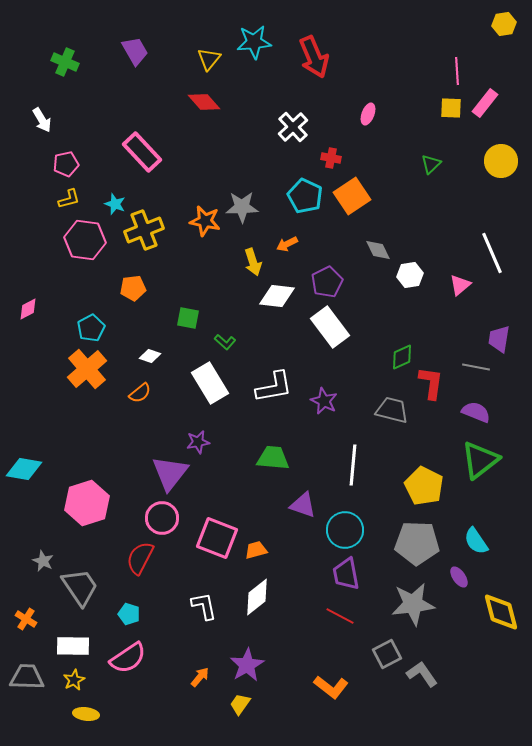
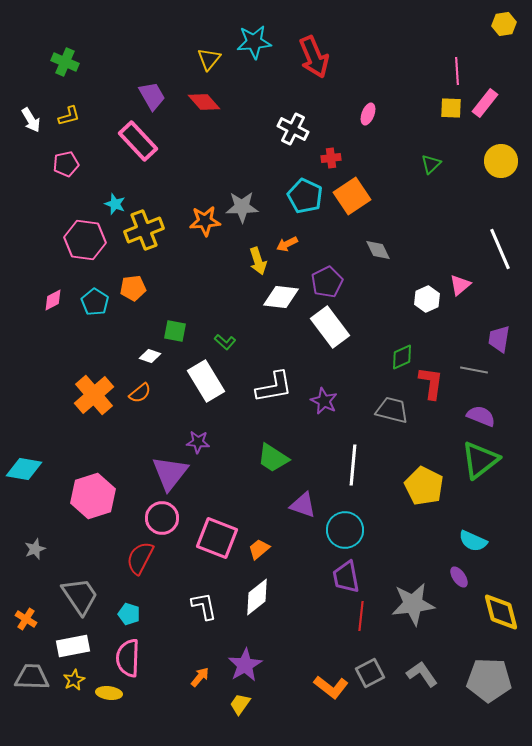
purple trapezoid at (135, 51): moved 17 px right, 45 px down
white arrow at (42, 120): moved 11 px left
white cross at (293, 127): moved 2 px down; rotated 20 degrees counterclockwise
pink rectangle at (142, 152): moved 4 px left, 11 px up
red cross at (331, 158): rotated 18 degrees counterclockwise
yellow L-shape at (69, 199): moved 83 px up
orange star at (205, 221): rotated 16 degrees counterclockwise
white line at (492, 253): moved 8 px right, 4 px up
yellow arrow at (253, 262): moved 5 px right, 1 px up
white hexagon at (410, 275): moved 17 px right, 24 px down; rotated 15 degrees counterclockwise
white diamond at (277, 296): moved 4 px right, 1 px down
pink diamond at (28, 309): moved 25 px right, 9 px up
green square at (188, 318): moved 13 px left, 13 px down
cyan pentagon at (91, 328): moved 4 px right, 26 px up; rotated 12 degrees counterclockwise
gray line at (476, 367): moved 2 px left, 3 px down
orange cross at (87, 369): moved 7 px right, 26 px down
white rectangle at (210, 383): moved 4 px left, 2 px up
purple semicircle at (476, 412): moved 5 px right, 4 px down
purple star at (198, 442): rotated 15 degrees clockwise
green trapezoid at (273, 458): rotated 152 degrees counterclockwise
pink hexagon at (87, 503): moved 6 px right, 7 px up
cyan semicircle at (476, 541): moved 3 px left; rotated 32 degrees counterclockwise
gray pentagon at (417, 543): moved 72 px right, 137 px down
orange trapezoid at (256, 550): moved 3 px right, 1 px up; rotated 25 degrees counterclockwise
gray star at (43, 561): moved 8 px left, 12 px up; rotated 25 degrees clockwise
purple trapezoid at (346, 574): moved 3 px down
gray trapezoid at (80, 587): moved 9 px down
red line at (340, 616): moved 21 px right; rotated 68 degrees clockwise
white rectangle at (73, 646): rotated 12 degrees counterclockwise
gray square at (387, 654): moved 17 px left, 19 px down
pink semicircle at (128, 658): rotated 126 degrees clockwise
purple star at (247, 665): moved 2 px left
gray trapezoid at (27, 677): moved 5 px right
yellow ellipse at (86, 714): moved 23 px right, 21 px up
